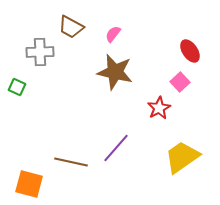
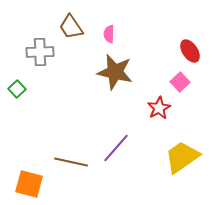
brown trapezoid: rotated 28 degrees clockwise
pink semicircle: moved 4 px left; rotated 36 degrees counterclockwise
green square: moved 2 px down; rotated 24 degrees clockwise
